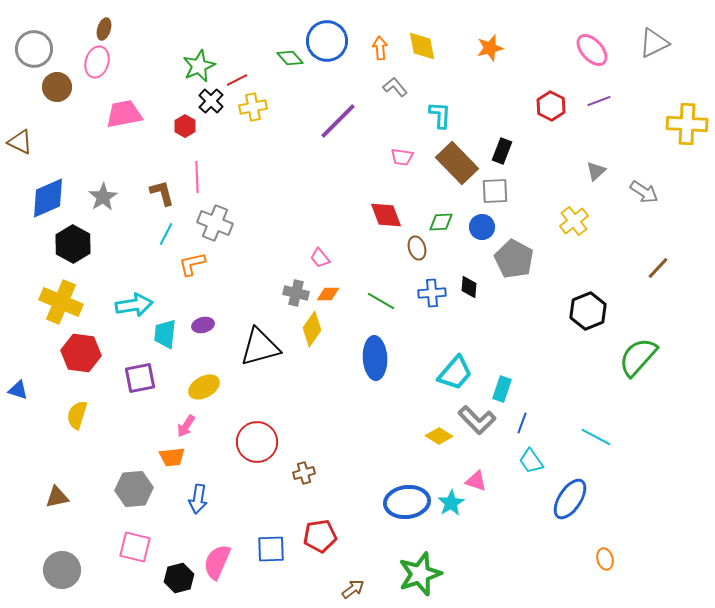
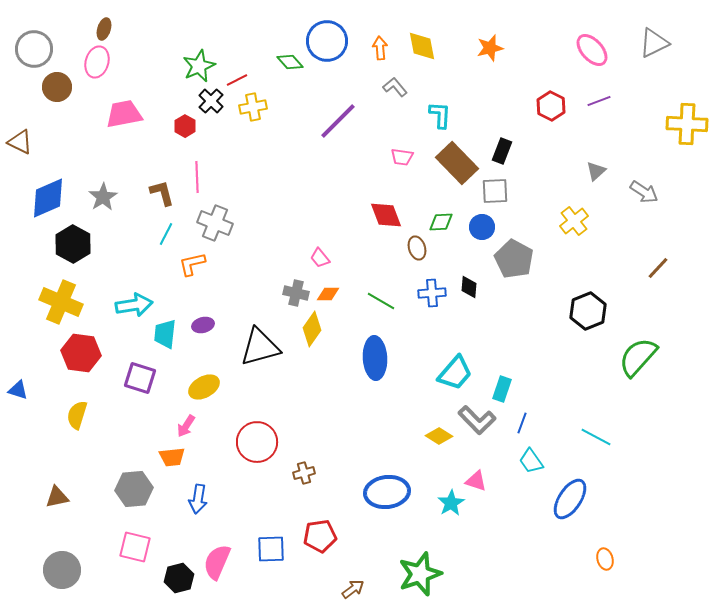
green diamond at (290, 58): moved 4 px down
purple square at (140, 378): rotated 28 degrees clockwise
blue ellipse at (407, 502): moved 20 px left, 10 px up
